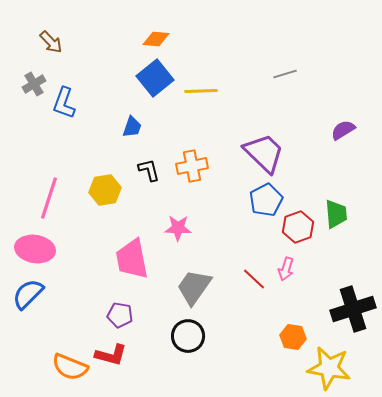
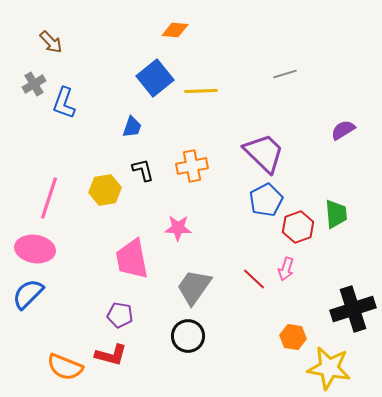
orange diamond: moved 19 px right, 9 px up
black L-shape: moved 6 px left
orange semicircle: moved 5 px left
